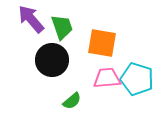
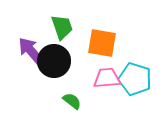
purple arrow: moved 32 px down
black circle: moved 2 px right, 1 px down
cyan pentagon: moved 2 px left
green semicircle: rotated 102 degrees counterclockwise
